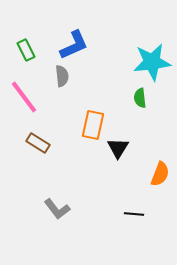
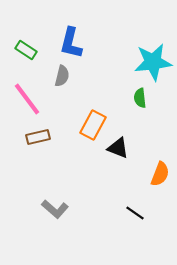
blue L-shape: moved 3 px left, 2 px up; rotated 128 degrees clockwise
green rectangle: rotated 30 degrees counterclockwise
cyan star: moved 1 px right
gray semicircle: rotated 20 degrees clockwise
pink line: moved 3 px right, 2 px down
orange rectangle: rotated 16 degrees clockwise
brown rectangle: moved 6 px up; rotated 45 degrees counterclockwise
black triangle: rotated 40 degrees counterclockwise
gray L-shape: moved 2 px left; rotated 12 degrees counterclockwise
black line: moved 1 px right, 1 px up; rotated 30 degrees clockwise
